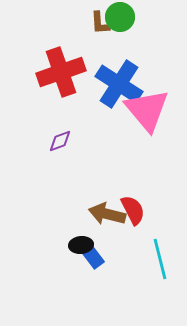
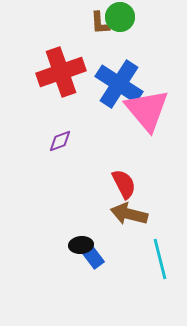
red semicircle: moved 9 px left, 26 px up
brown arrow: moved 22 px right
